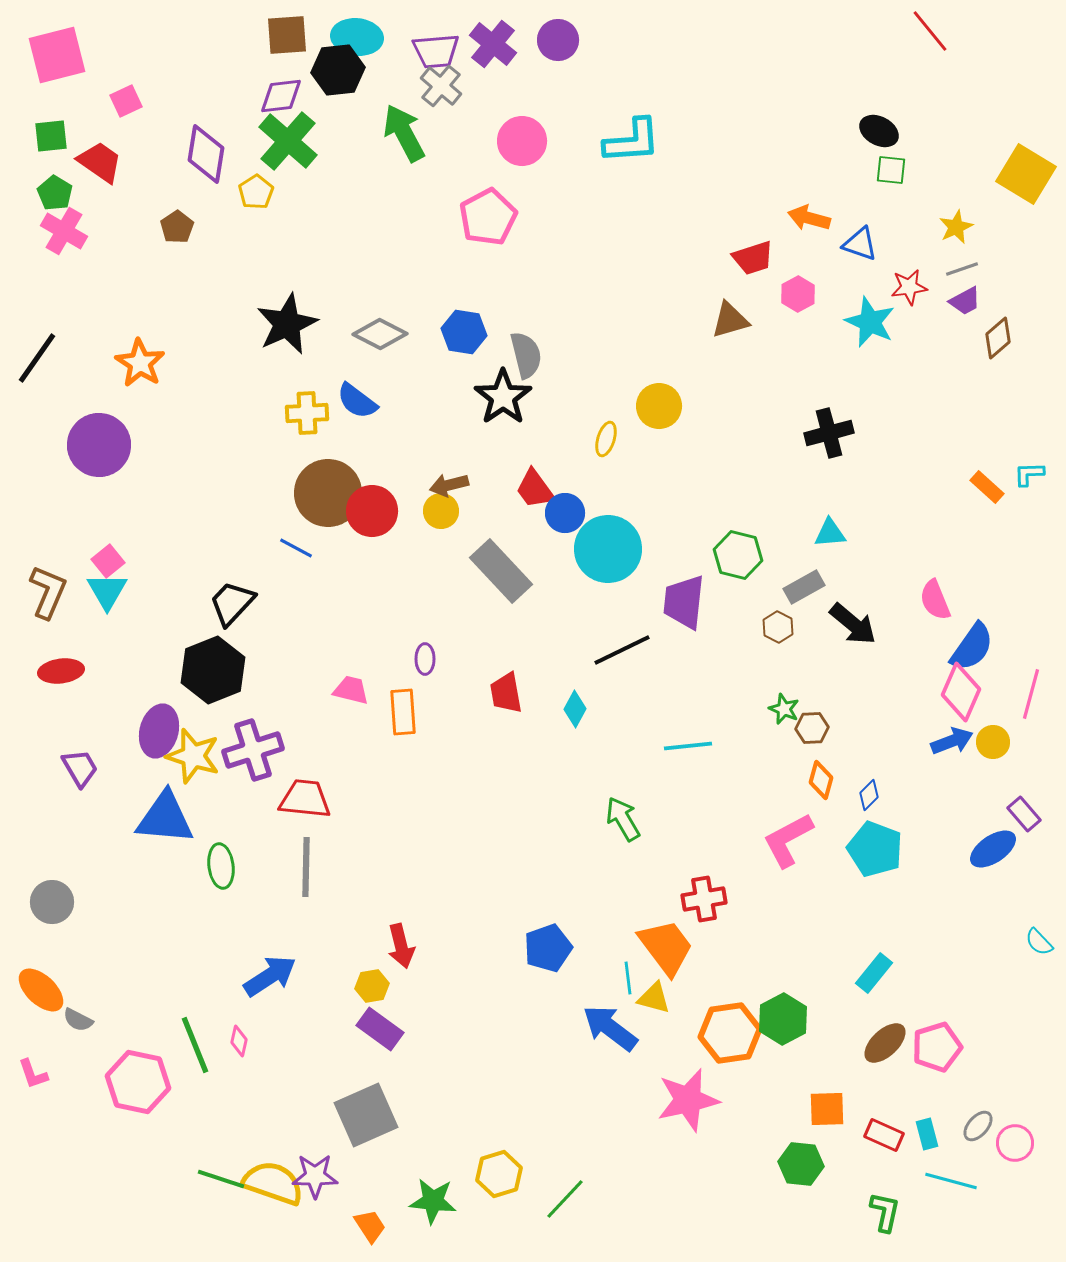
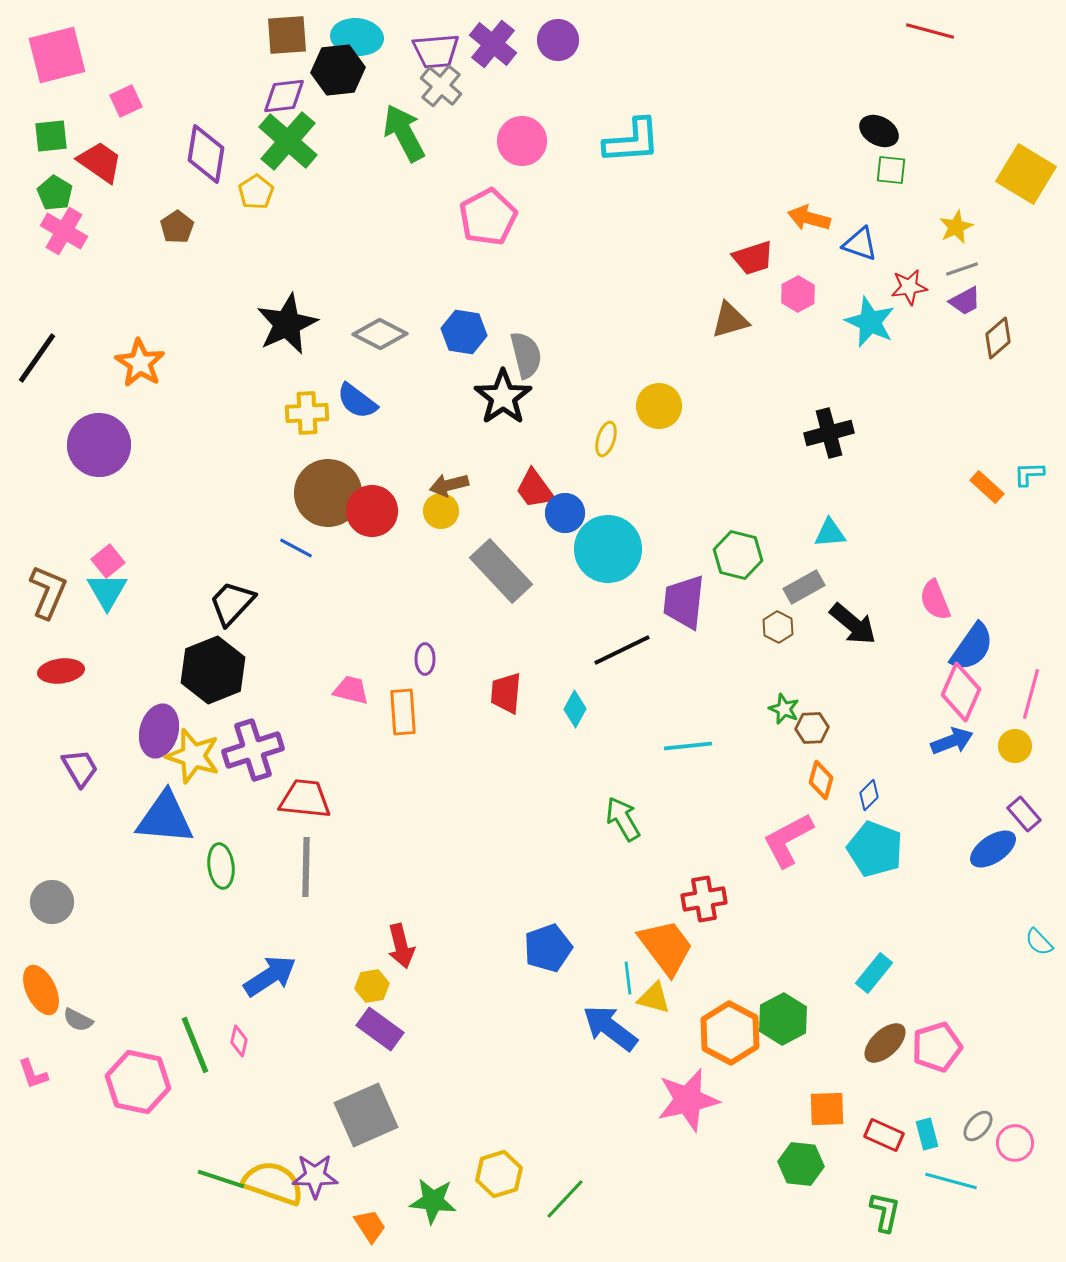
red line at (930, 31): rotated 36 degrees counterclockwise
purple diamond at (281, 96): moved 3 px right
red trapezoid at (506, 693): rotated 15 degrees clockwise
yellow circle at (993, 742): moved 22 px right, 4 px down
orange ellipse at (41, 990): rotated 21 degrees clockwise
orange hexagon at (730, 1033): rotated 24 degrees counterclockwise
